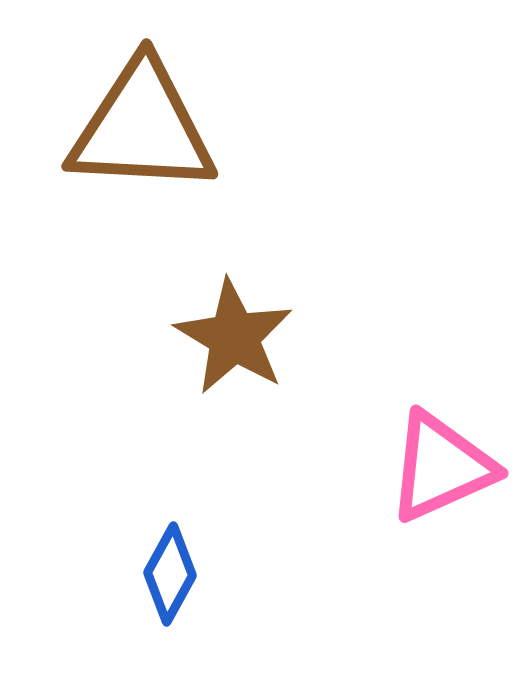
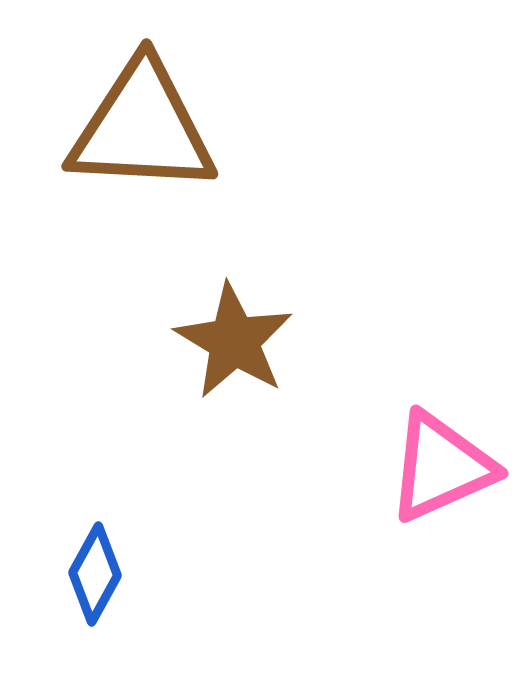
brown star: moved 4 px down
blue diamond: moved 75 px left
